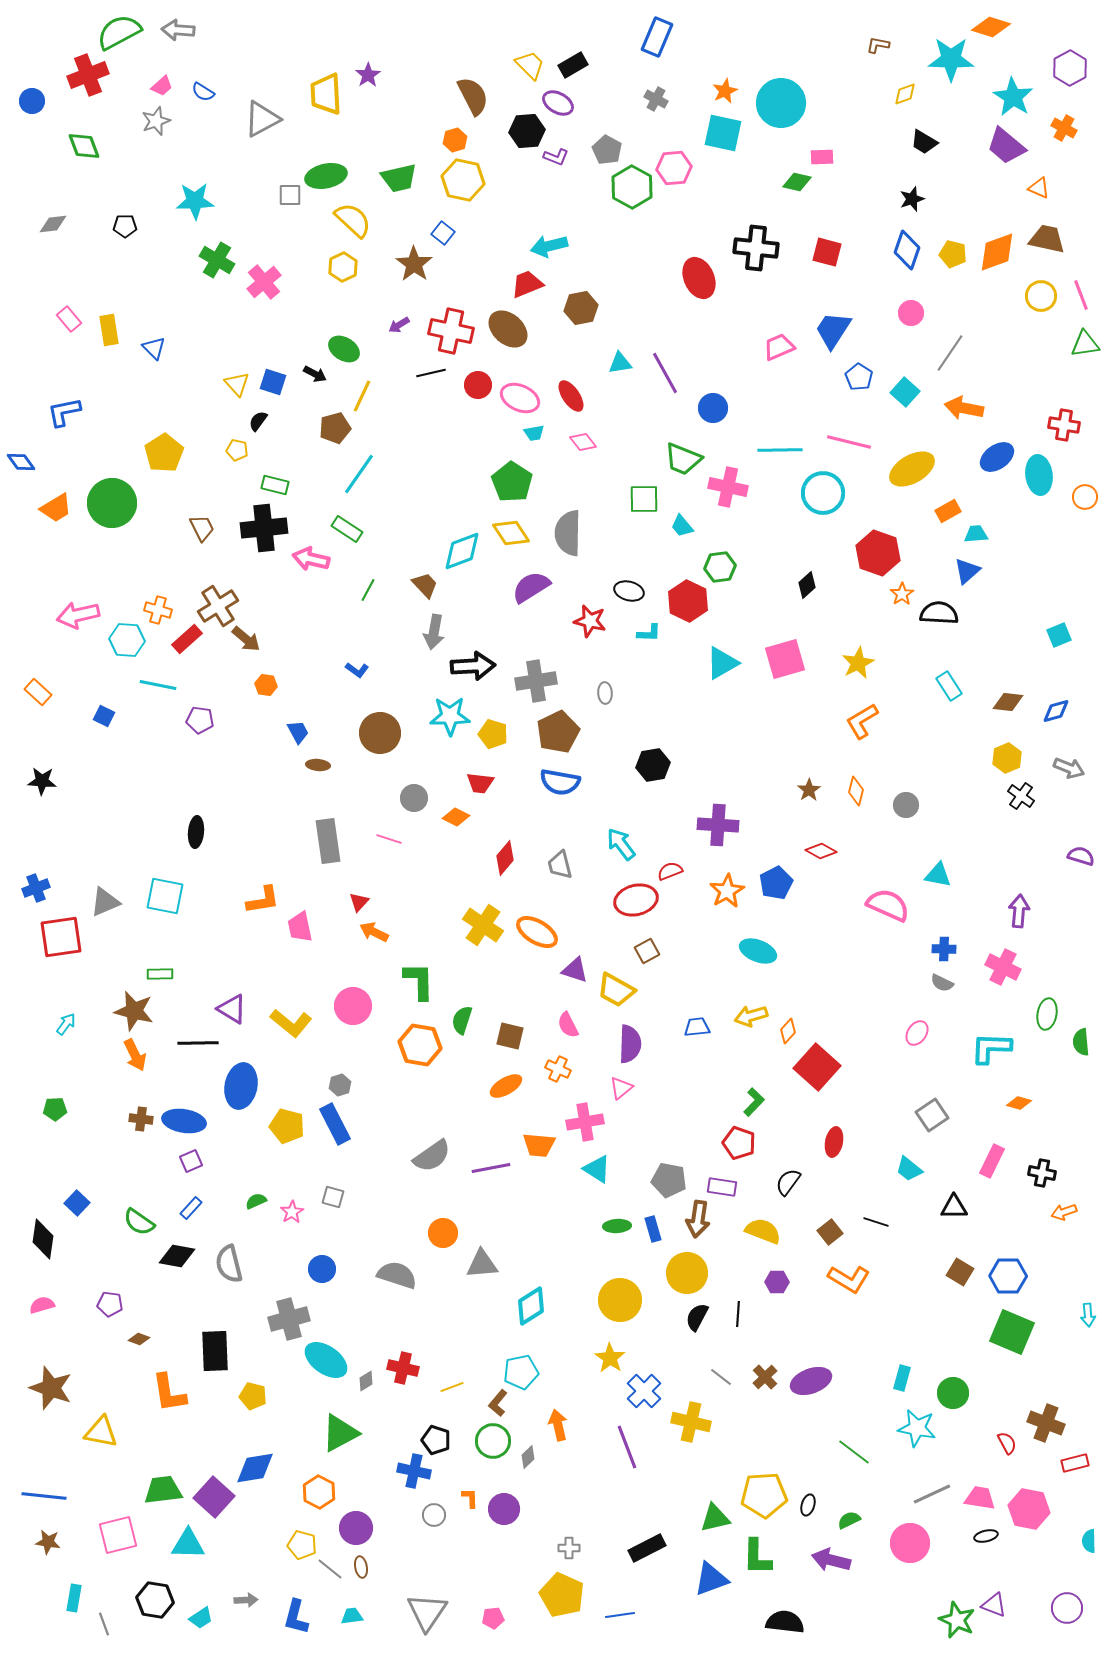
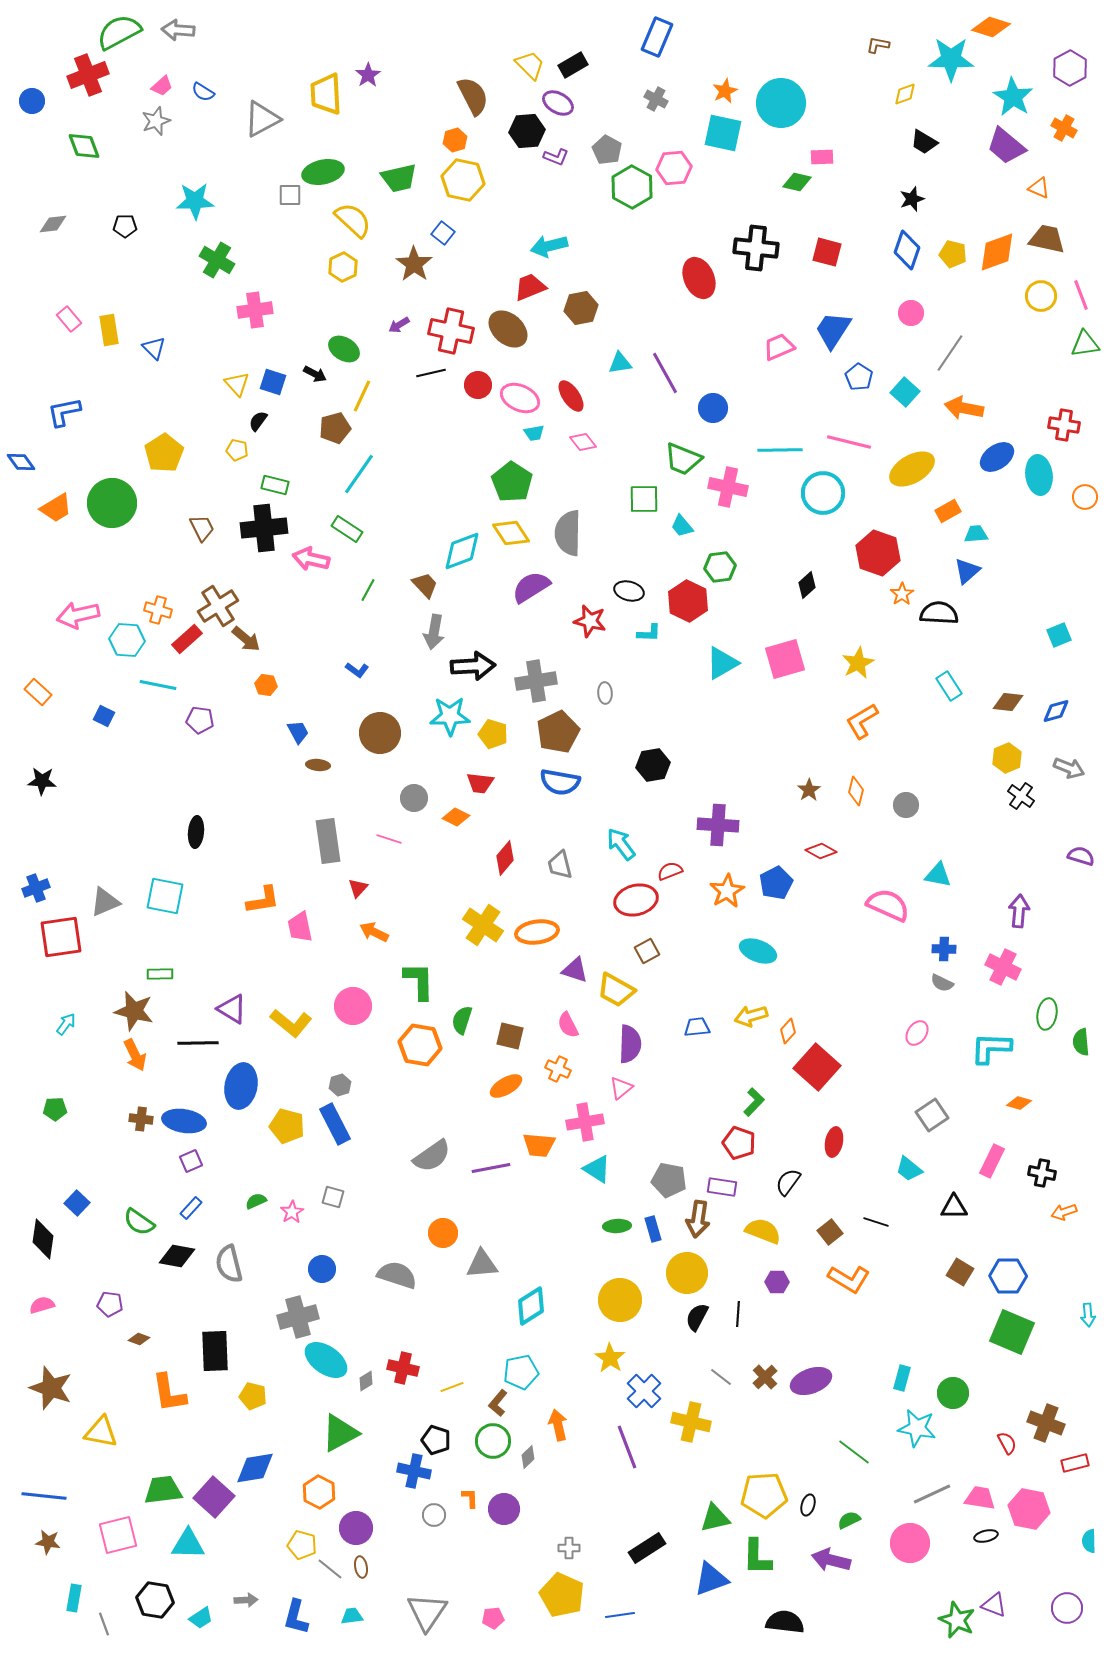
green ellipse at (326, 176): moved 3 px left, 4 px up
pink cross at (264, 282): moved 9 px left, 28 px down; rotated 32 degrees clockwise
red trapezoid at (527, 284): moved 3 px right, 3 px down
red triangle at (359, 902): moved 1 px left, 14 px up
orange ellipse at (537, 932): rotated 39 degrees counterclockwise
gray cross at (289, 1319): moved 9 px right, 2 px up
black rectangle at (647, 1548): rotated 6 degrees counterclockwise
